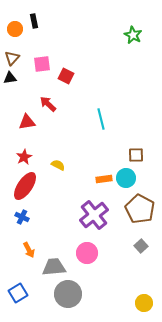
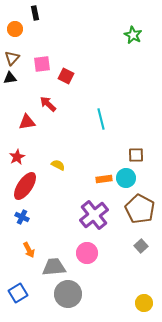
black rectangle: moved 1 px right, 8 px up
red star: moved 7 px left
